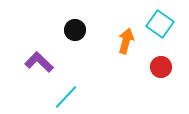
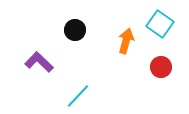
cyan line: moved 12 px right, 1 px up
